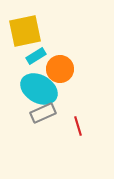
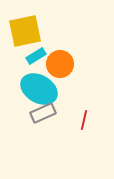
orange circle: moved 5 px up
red line: moved 6 px right, 6 px up; rotated 30 degrees clockwise
